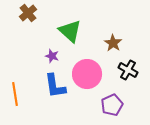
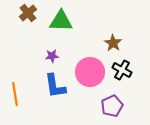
green triangle: moved 9 px left, 10 px up; rotated 40 degrees counterclockwise
purple star: rotated 24 degrees counterclockwise
black cross: moved 6 px left
pink circle: moved 3 px right, 2 px up
purple pentagon: moved 1 px down
